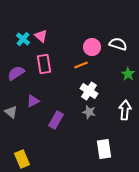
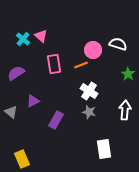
pink circle: moved 1 px right, 3 px down
pink rectangle: moved 10 px right
